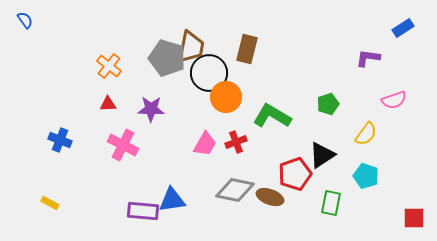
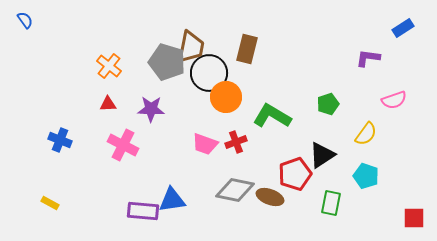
gray pentagon: moved 4 px down
pink trapezoid: rotated 80 degrees clockwise
